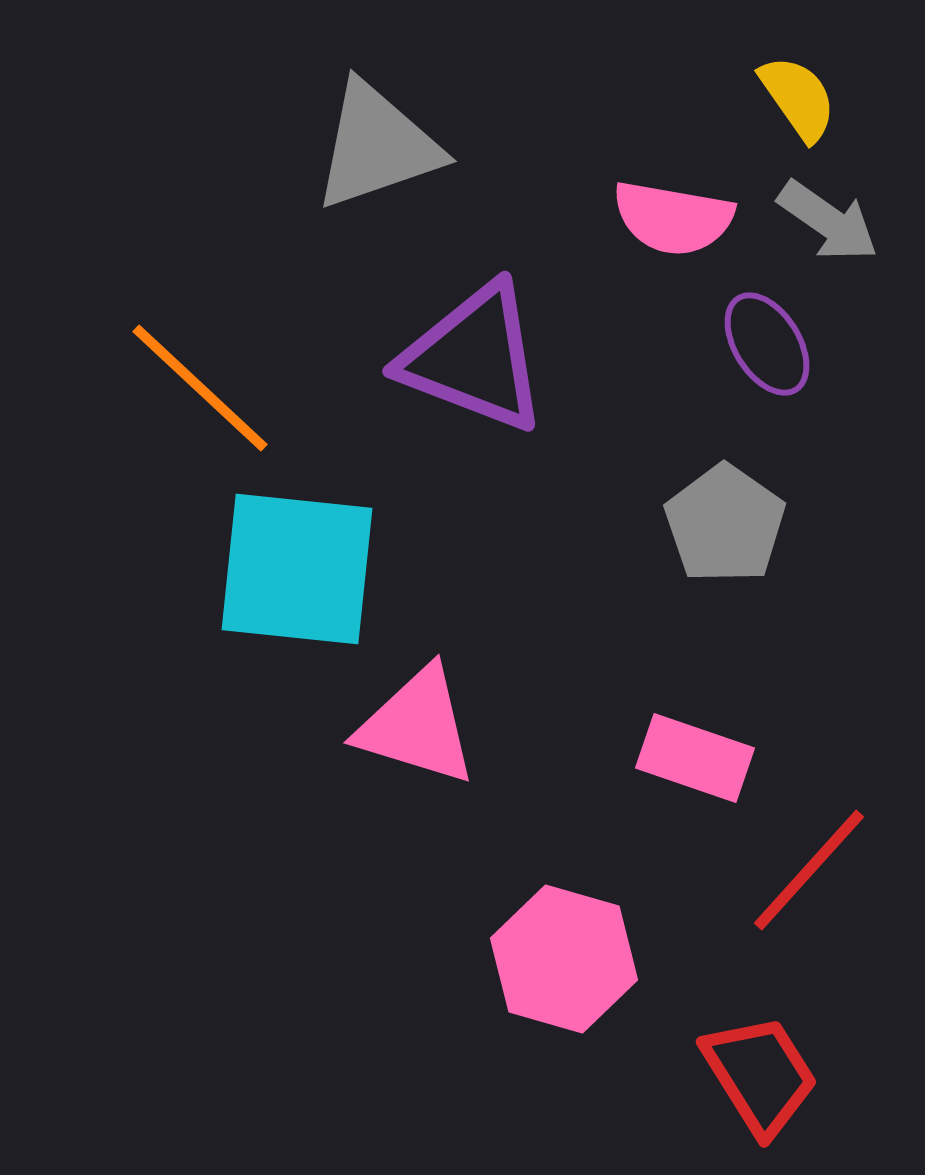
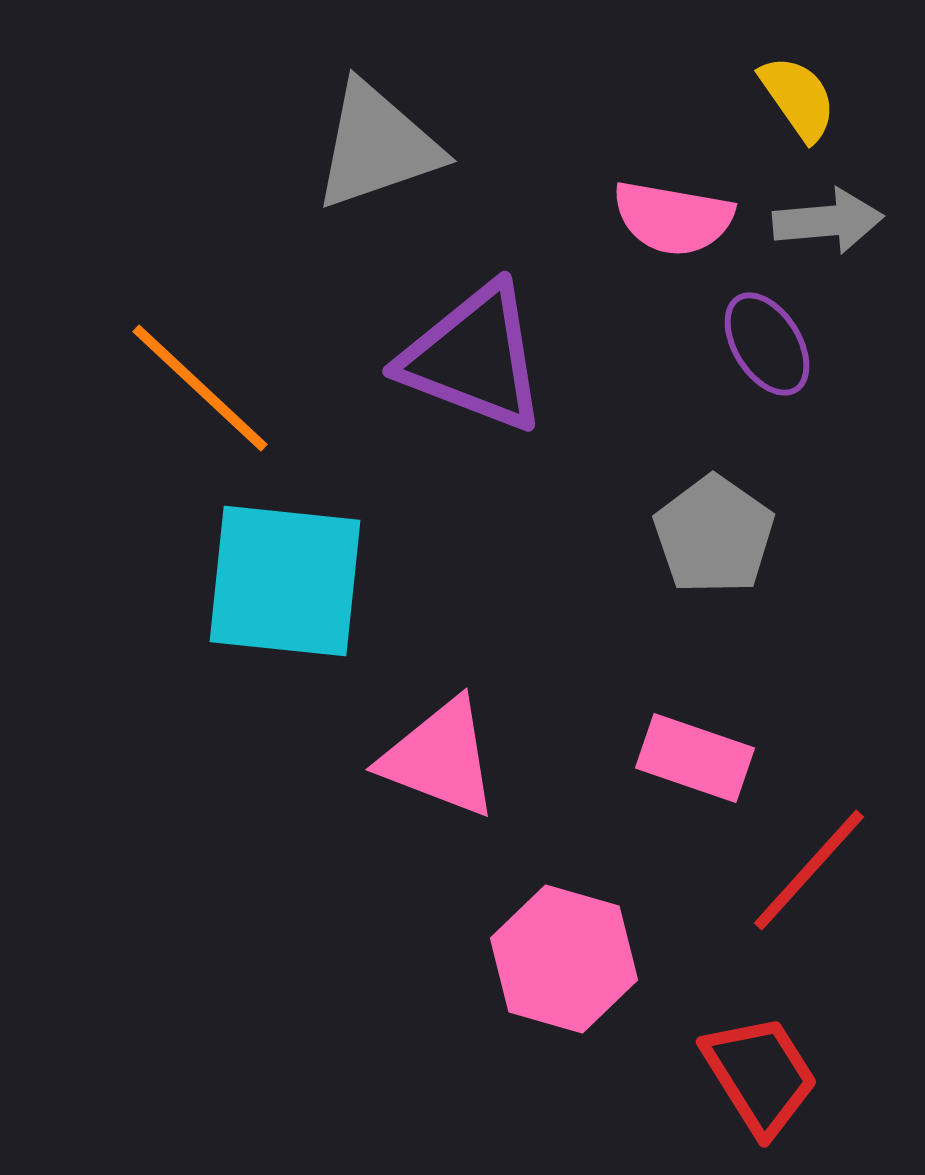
gray arrow: rotated 40 degrees counterclockwise
gray pentagon: moved 11 px left, 11 px down
cyan square: moved 12 px left, 12 px down
pink triangle: moved 23 px right, 32 px down; rotated 4 degrees clockwise
